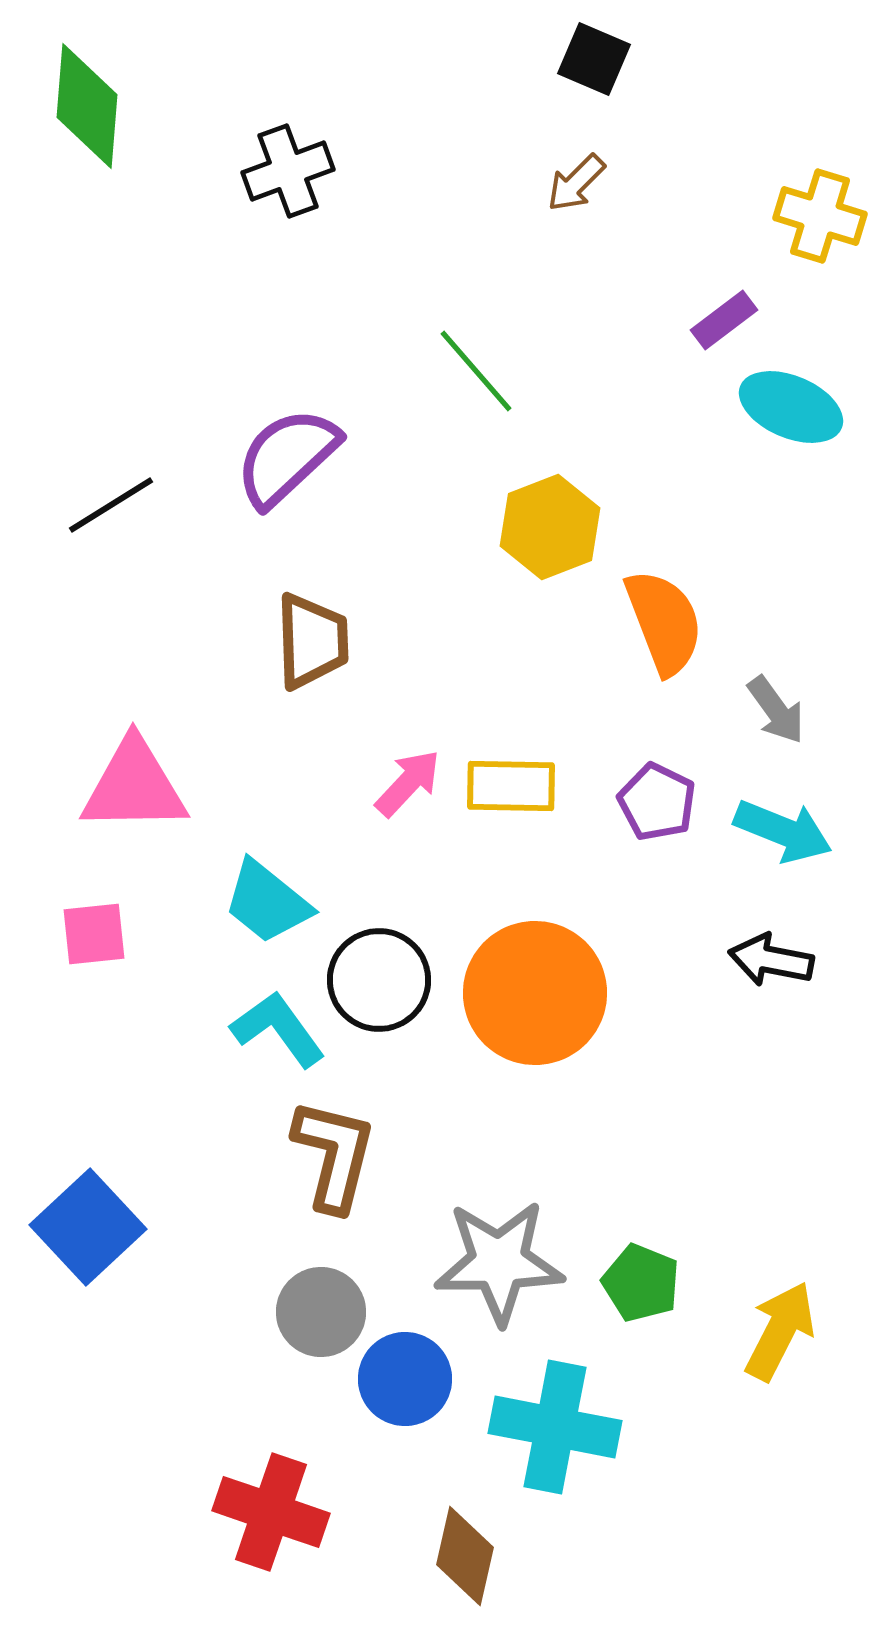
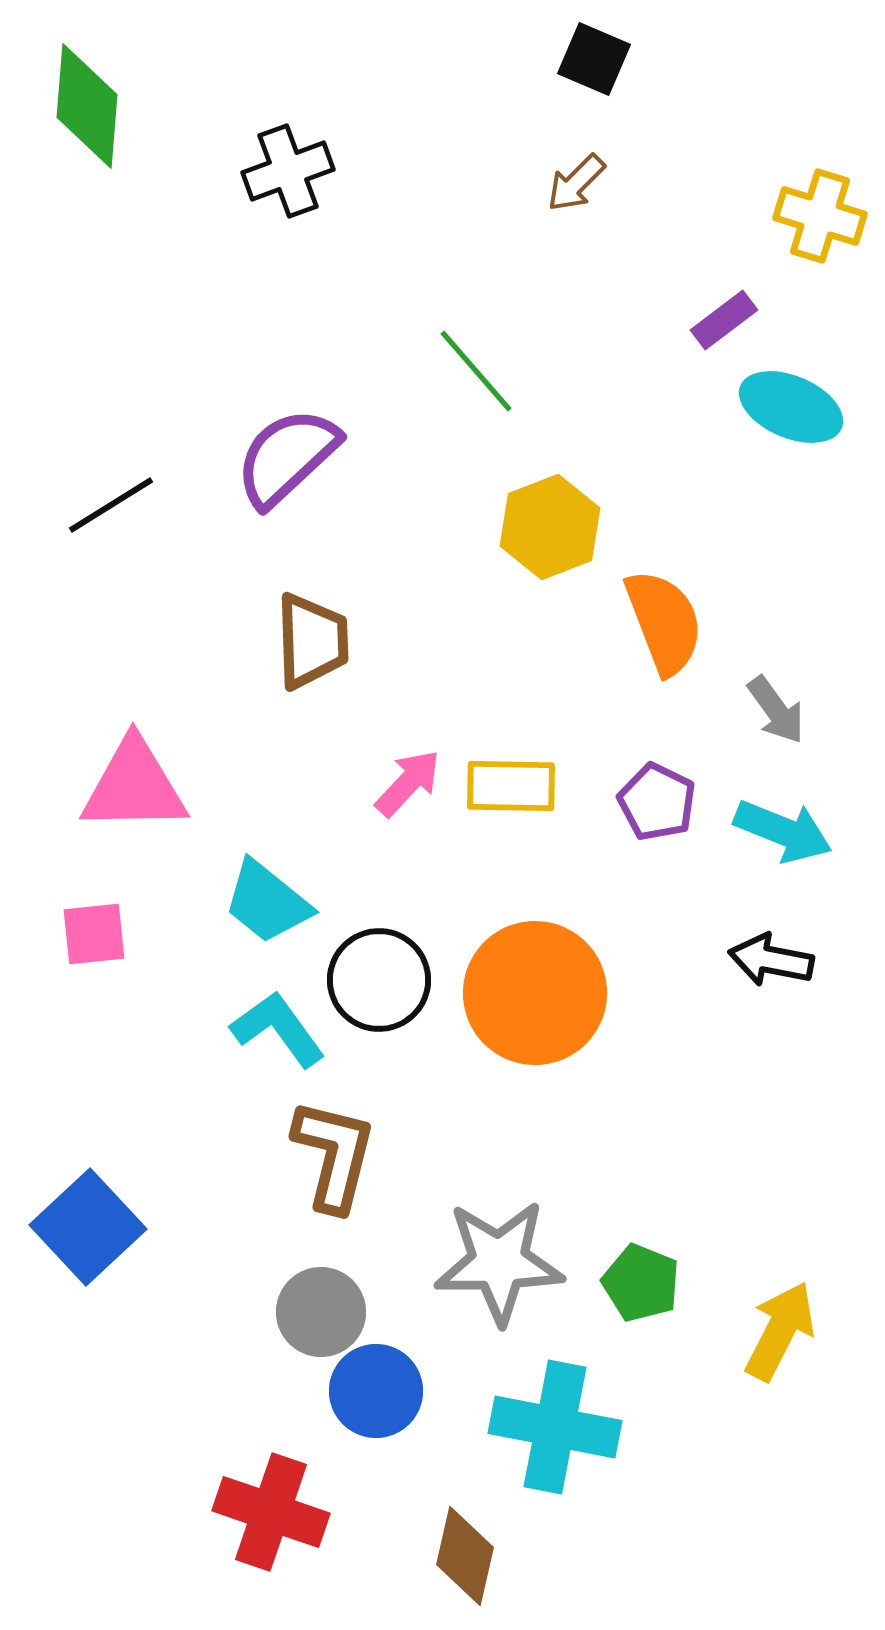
blue circle: moved 29 px left, 12 px down
